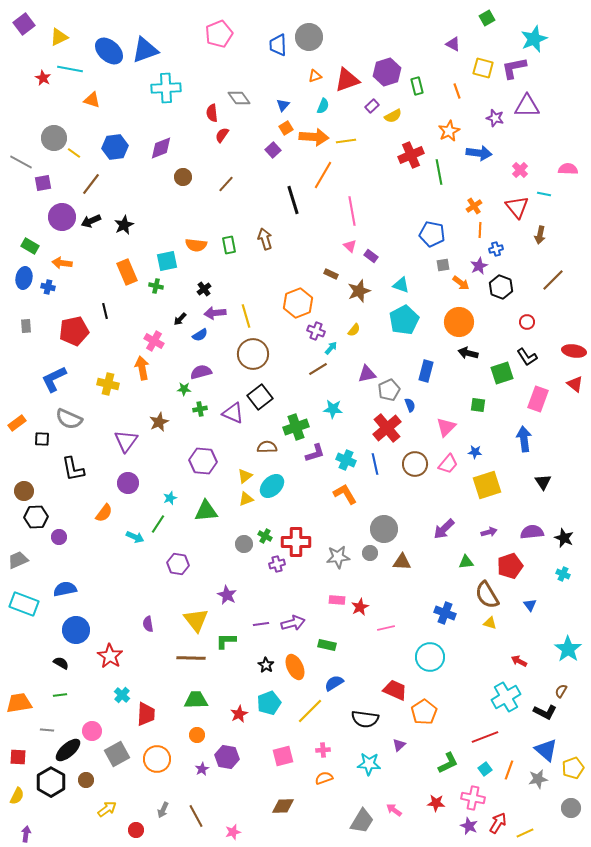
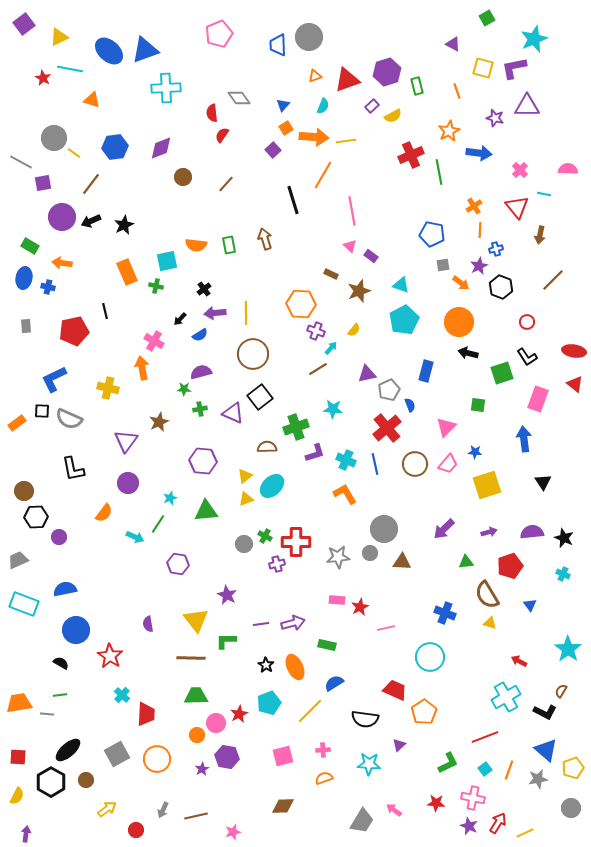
orange hexagon at (298, 303): moved 3 px right, 1 px down; rotated 24 degrees clockwise
yellow line at (246, 316): moved 3 px up; rotated 15 degrees clockwise
yellow cross at (108, 384): moved 4 px down
black square at (42, 439): moved 28 px up
green trapezoid at (196, 700): moved 4 px up
gray line at (47, 730): moved 16 px up
pink circle at (92, 731): moved 124 px right, 8 px up
brown line at (196, 816): rotated 75 degrees counterclockwise
